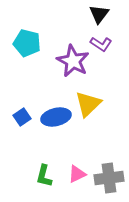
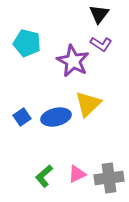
green L-shape: rotated 35 degrees clockwise
